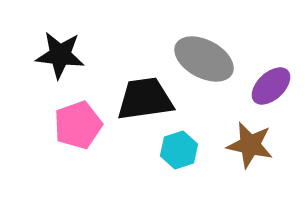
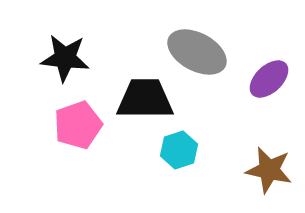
black star: moved 5 px right, 3 px down
gray ellipse: moved 7 px left, 7 px up
purple ellipse: moved 2 px left, 7 px up
black trapezoid: rotated 8 degrees clockwise
brown star: moved 19 px right, 25 px down
